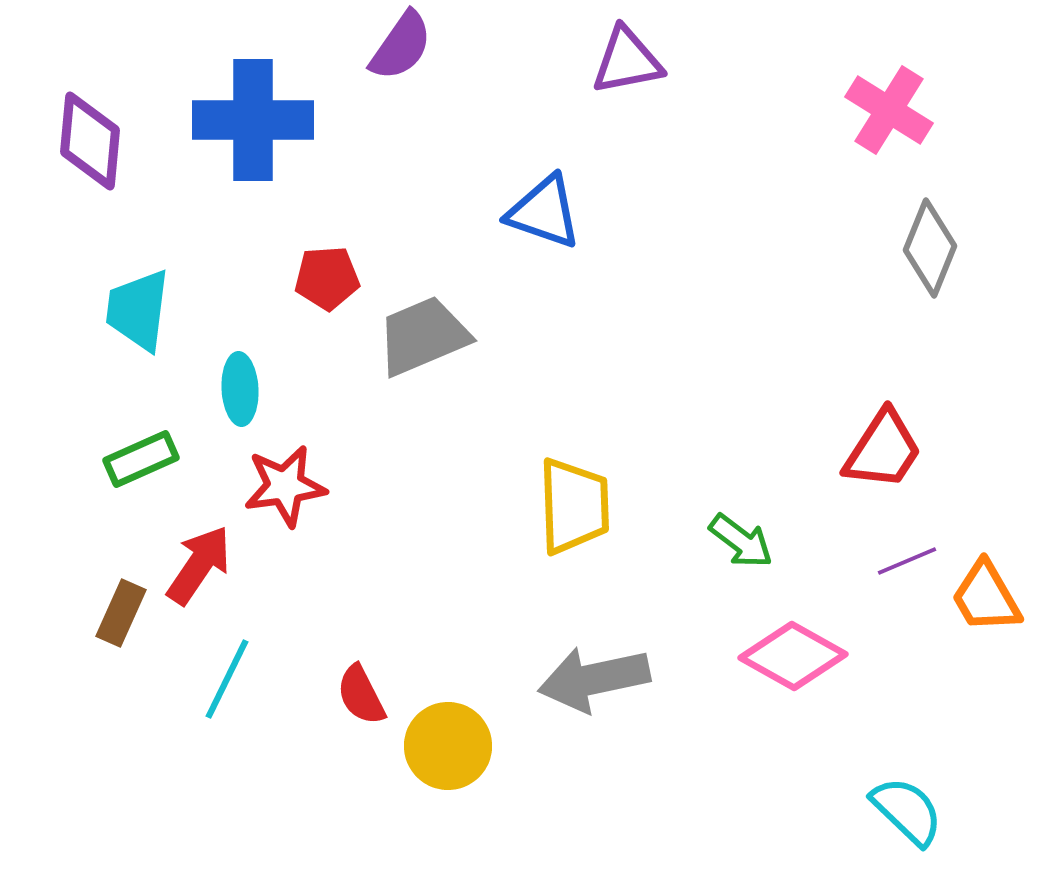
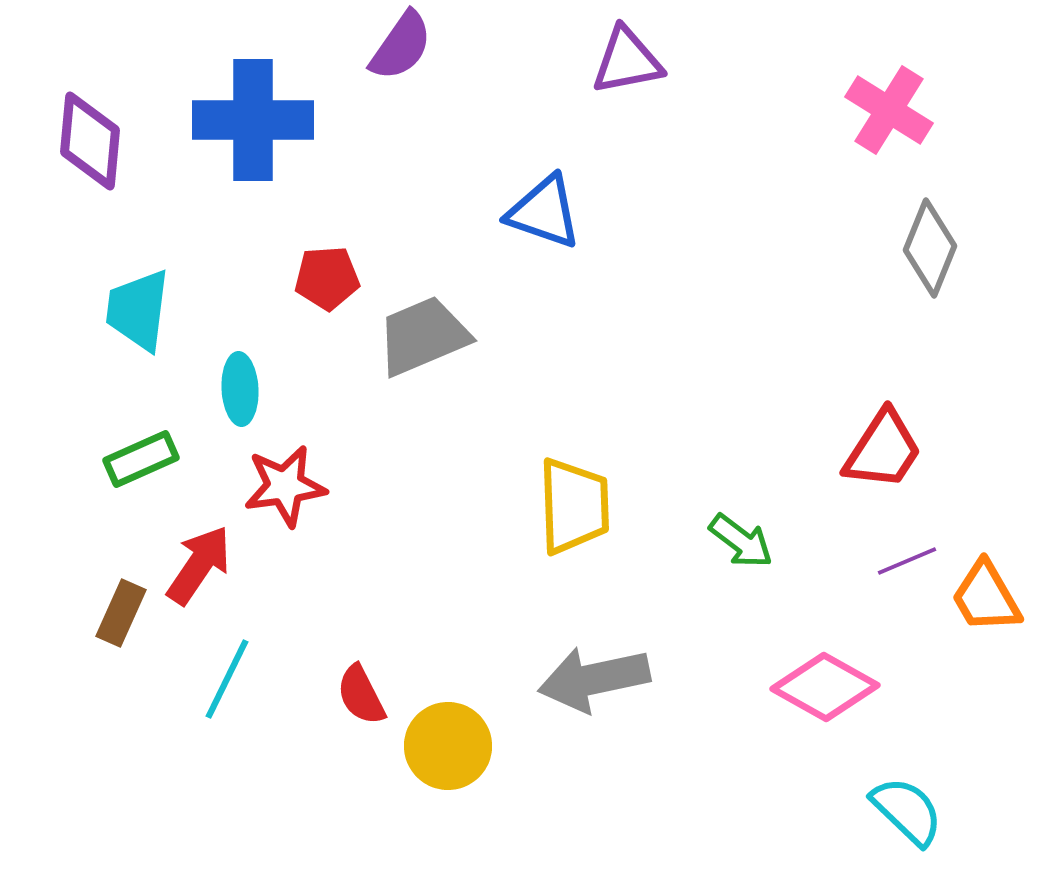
pink diamond: moved 32 px right, 31 px down
